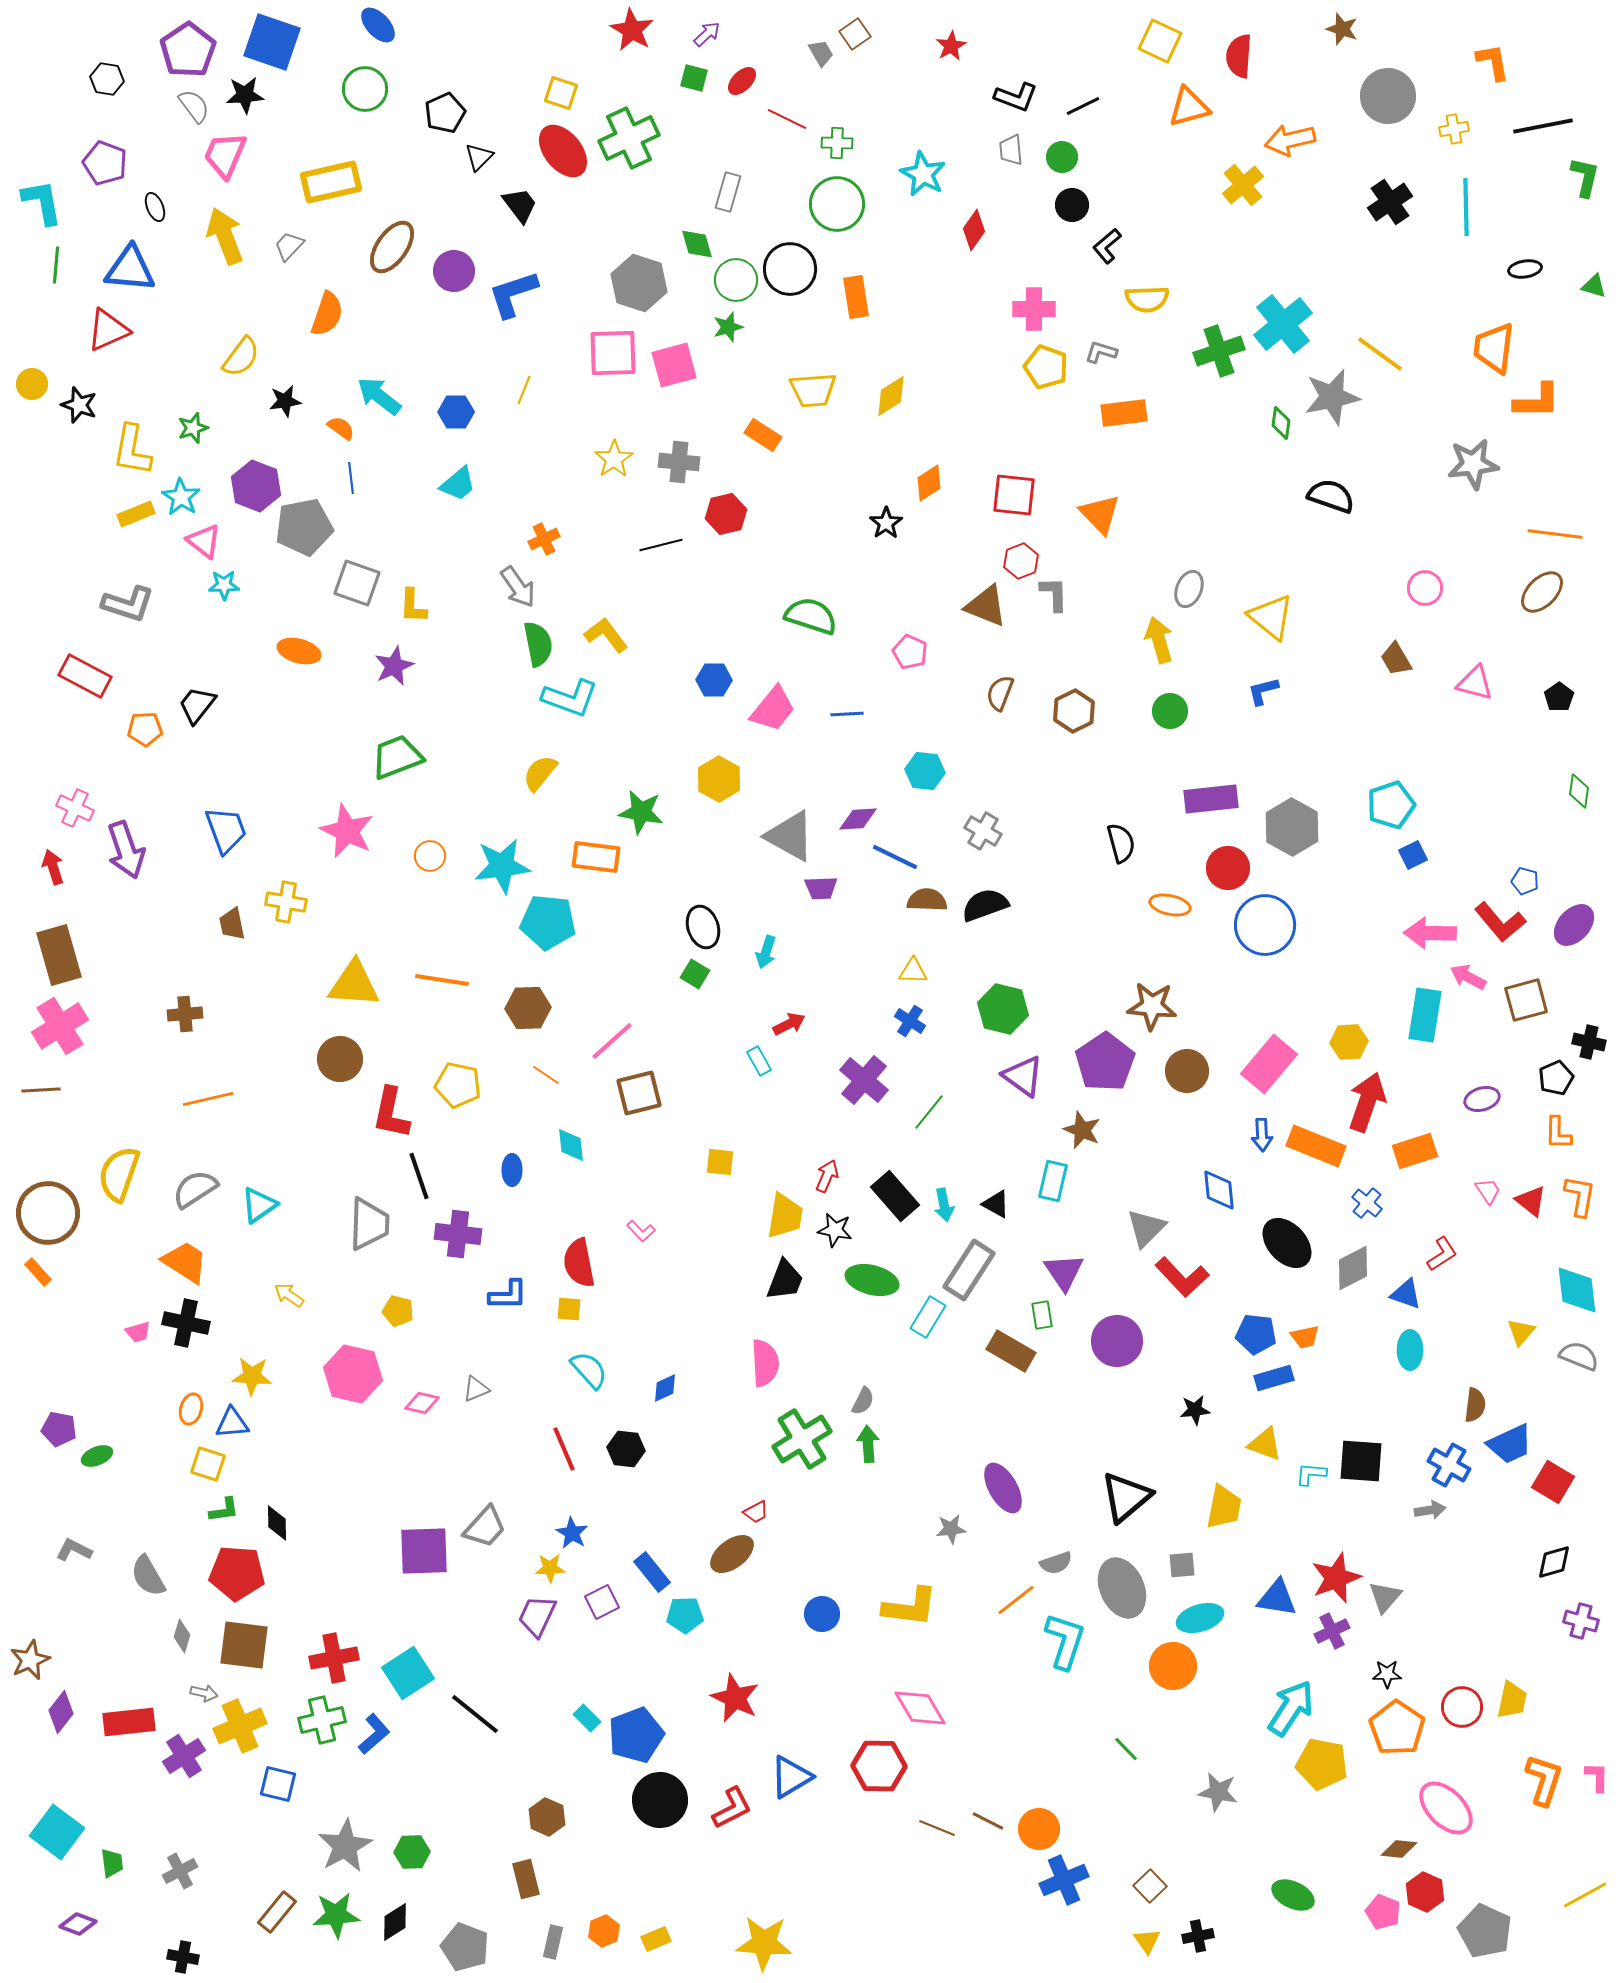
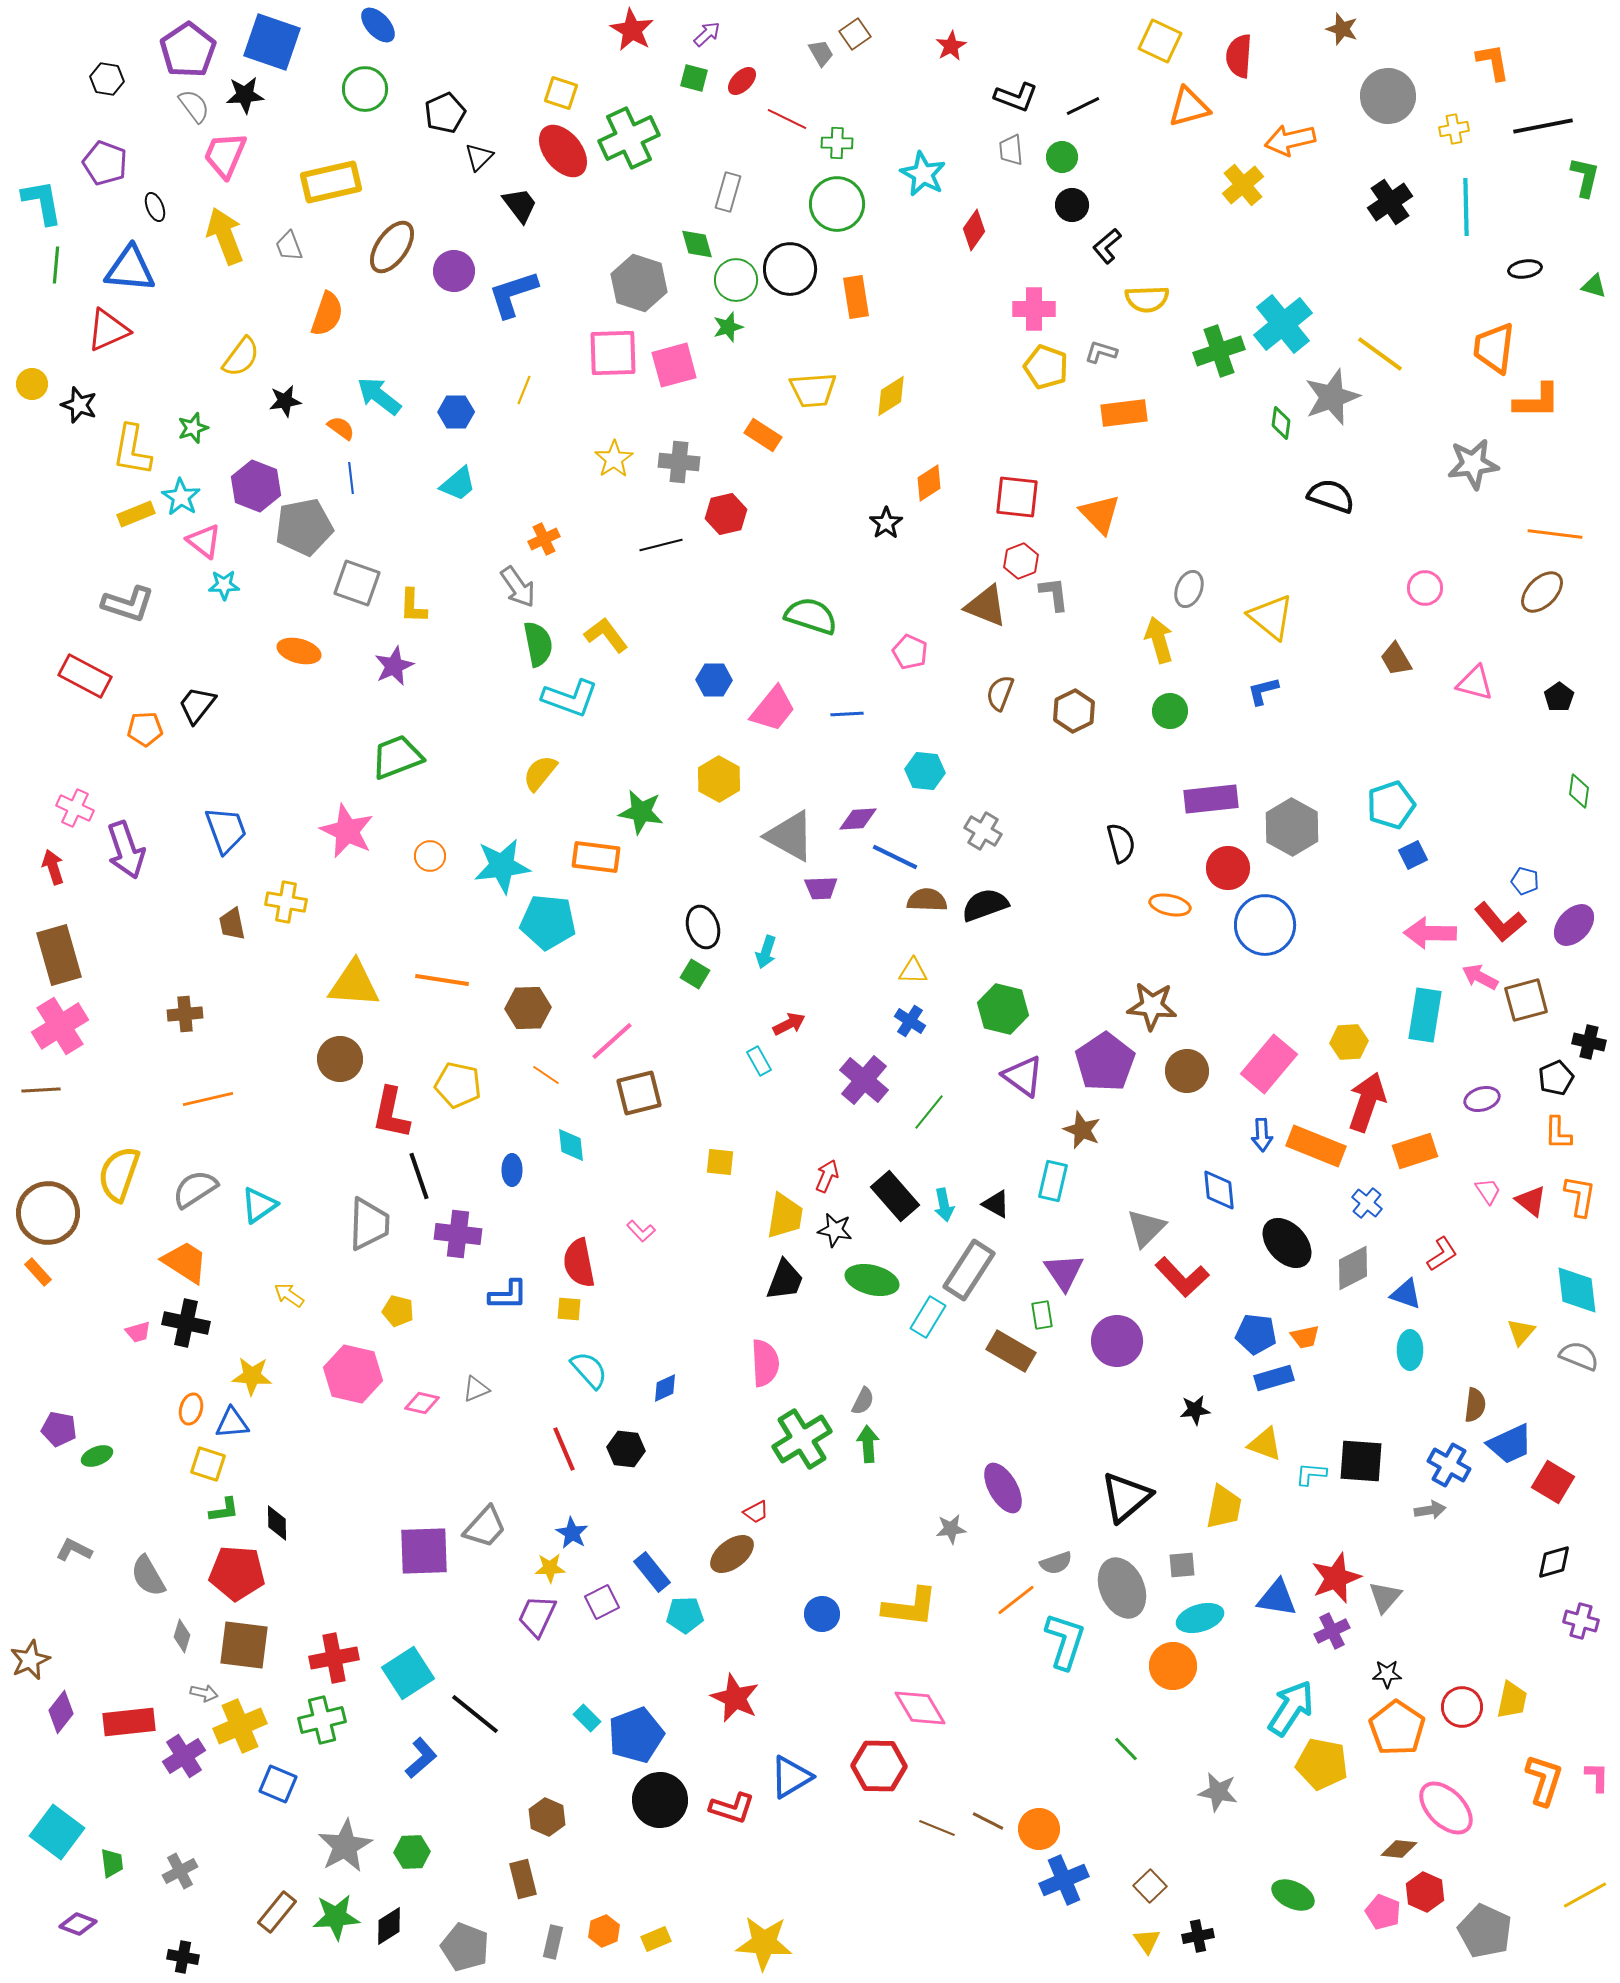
gray trapezoid at (289, 246): rotated 64 degrees counterclockwise
gray star at (1332, 397): rotated 8 degrees counterclockwise
red square at (1014, 495): moved 3 px right, 2 px down
gray L-shape at (1054, 594): rotated 6 degrees counterclockwise
pink arrow at (1468, 977): moved 12 px right
blue L-shape at (374, 1734): moved 47 px right, 24 px down
blue square at (278, 1784): rotated 9 degrees clockwise
red L-shape at (732, 1808): rotated 45 degrees clockwise
brown rectangle at (526, 1879): moved 3 px left
green star at (336, 1915): moved 2 px down
black diamond at (395, 1922): moved 6 px left, 4 px down
